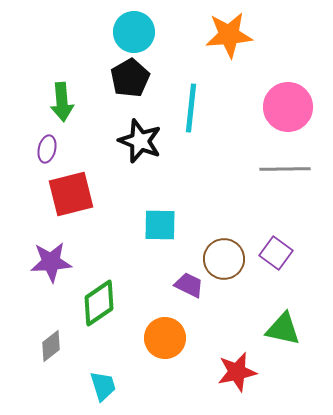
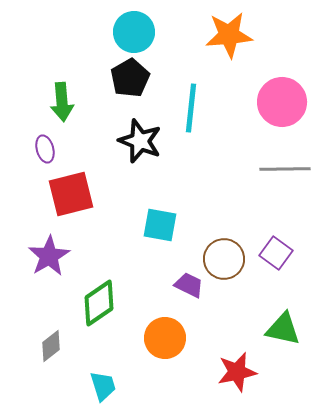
pink circle: moved 6 px left, 5 px up
purple ellipse: moved 2 px left; rotated 28 degrees counterclockwise
cyan square: rotated 9 degrees clockwise
purple star: moved 2 px left, 6 px up; rotated 27 degrees counterclockwise
